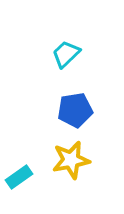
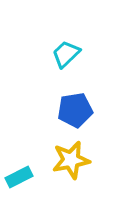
cyan rectangle: rotated 8 degrees clockwise
